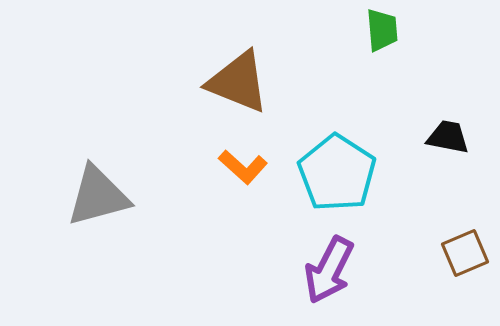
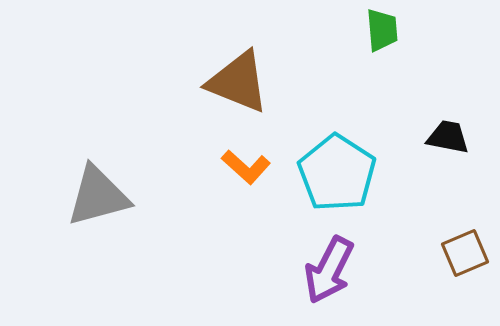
orange L-shape: moved 3 px right
